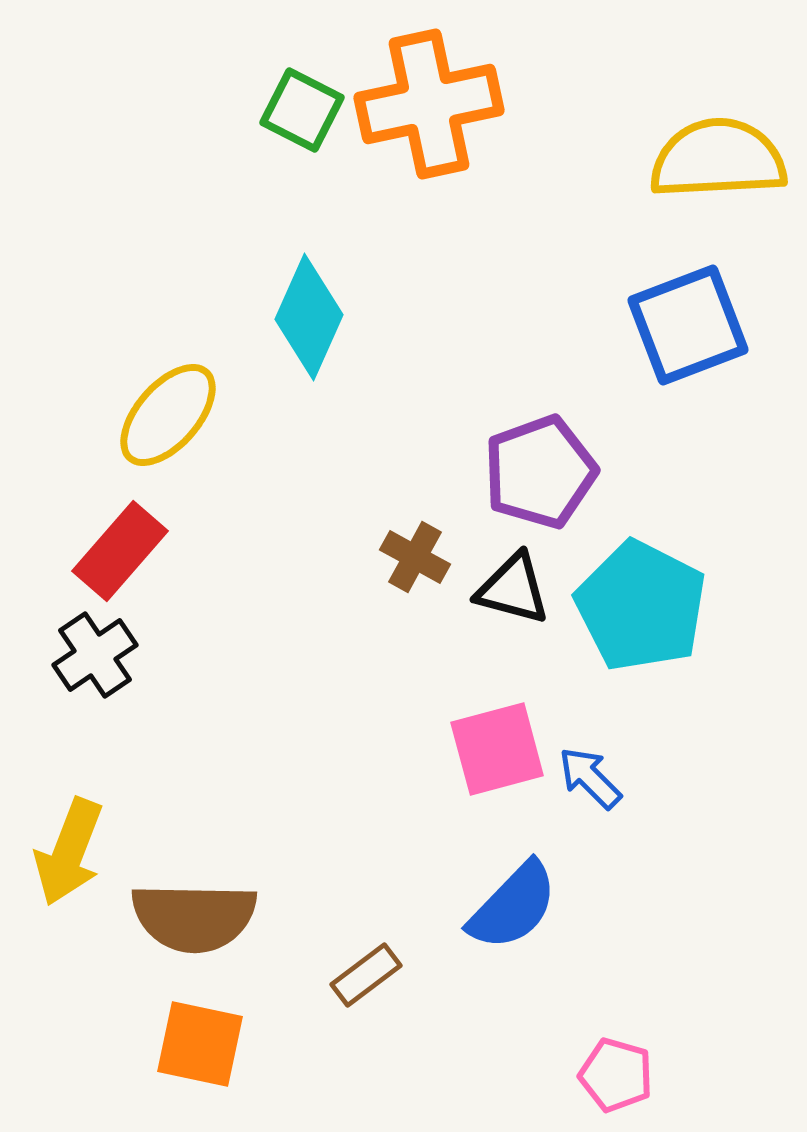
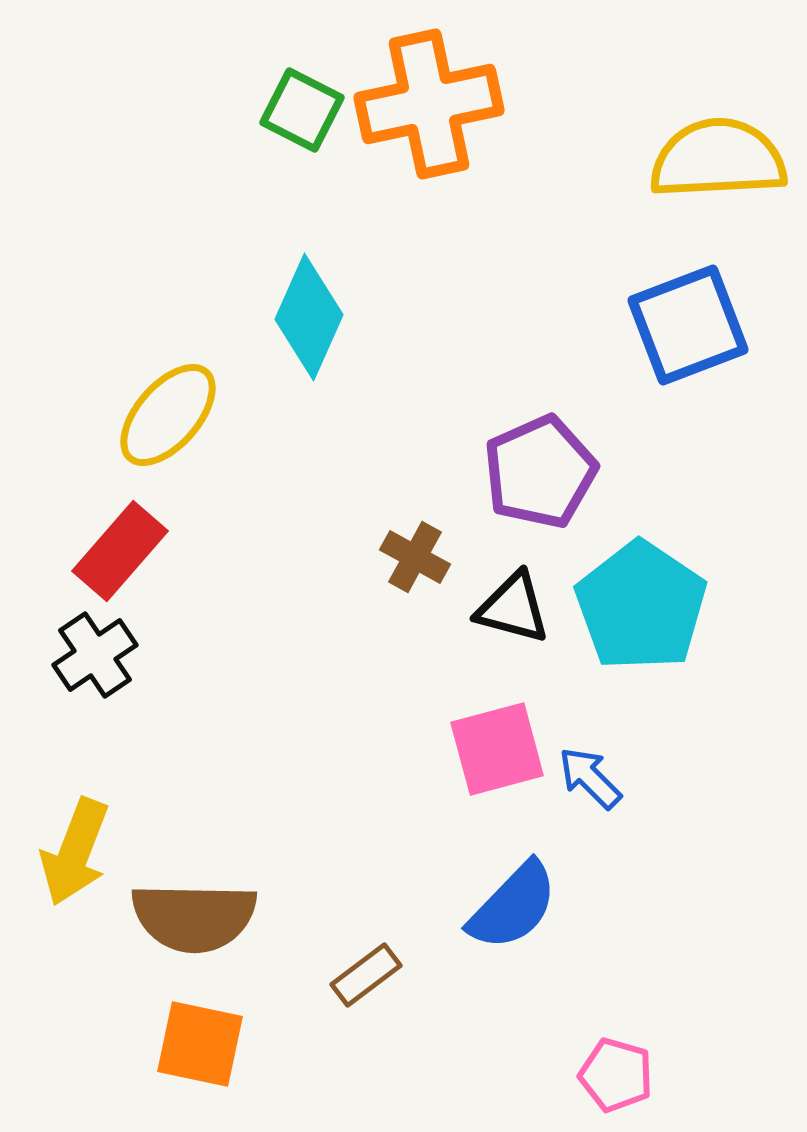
purple pentagon: rotated 4 degrees counterclockwise
black triangle: moved 19 px down
cyan pentagon: rotated 7 degrees clockwise
yellow arrow: moved 6 px right
